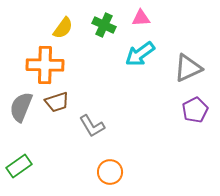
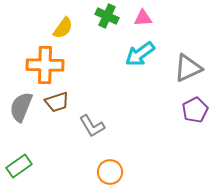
pink triangle: moved 2 px right
green cross: moved 3 px right, 9 px up
